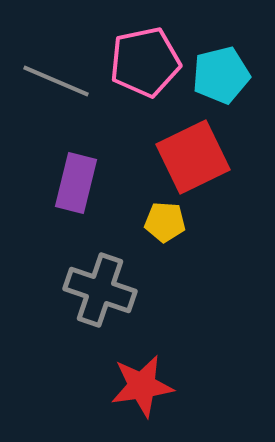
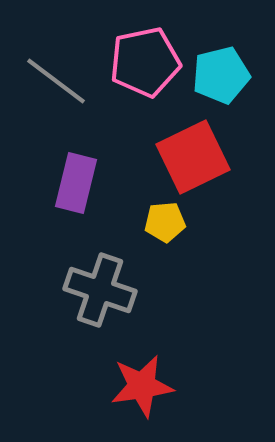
gray line: rotated 14 degrees clockwise
yellow pentagon: rotated 9 degrees counterclockwise
